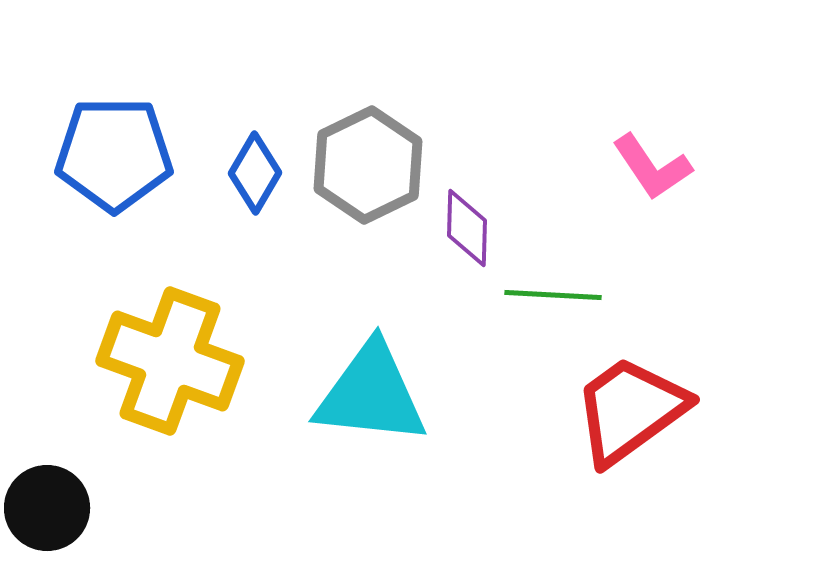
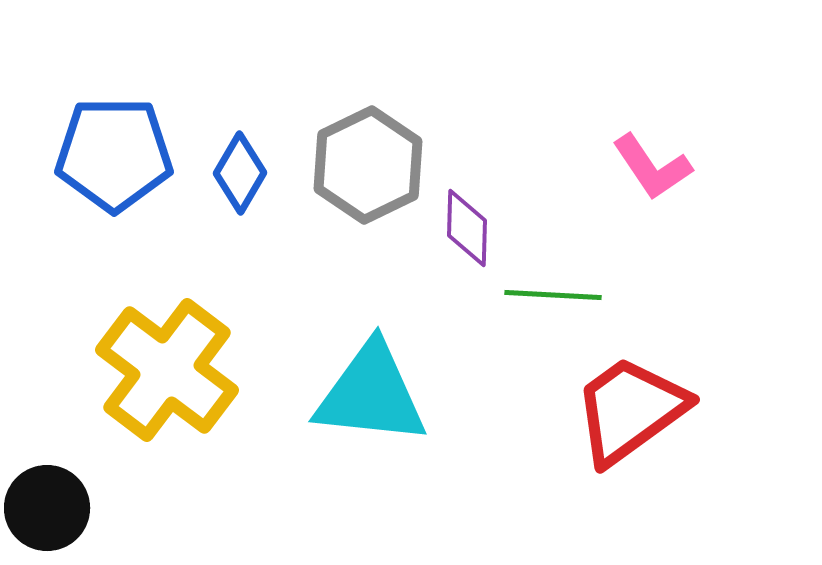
blue diamond: moved 15 px left
yellow cross: moved 3 px left, 9 px down; rotated 17 degrees clockwise
